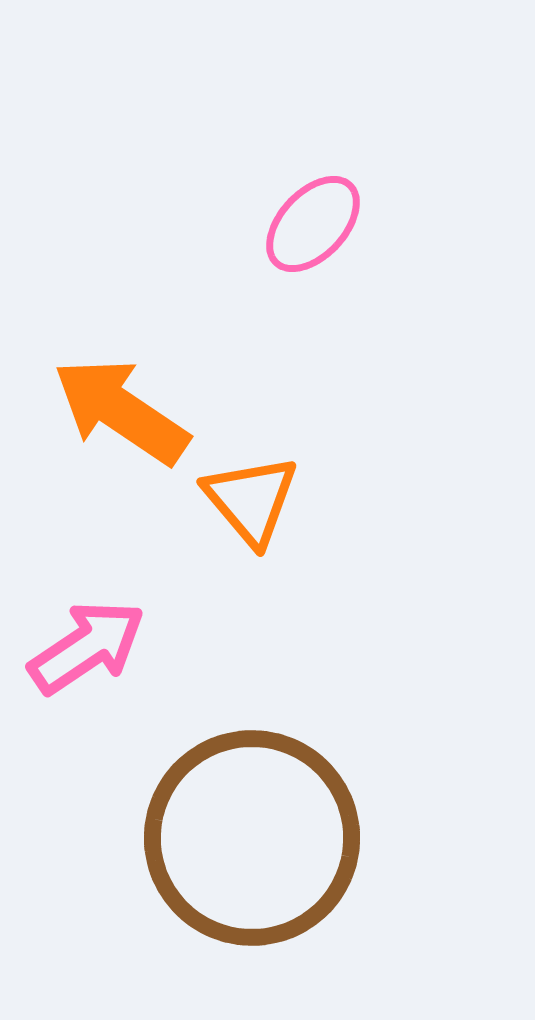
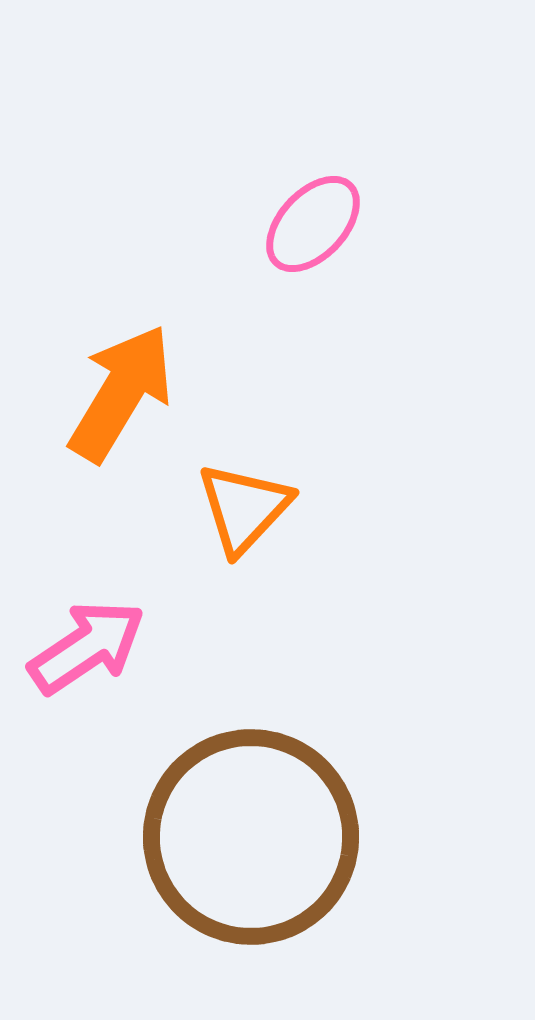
orange arrow: moved 18 px up; rotated 87 degrees clockwise
orange triangle: moved 7 px left, 8 px down; rotated 23 degrees clockwise
brown circle: moved 1 px left, 1 px up
